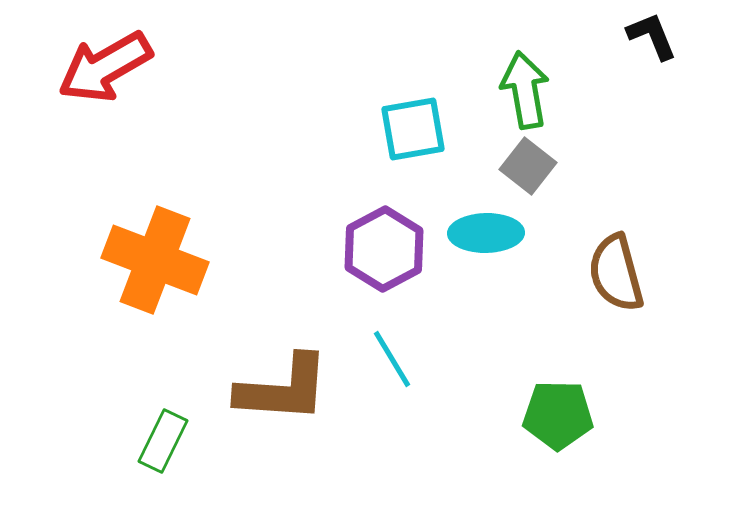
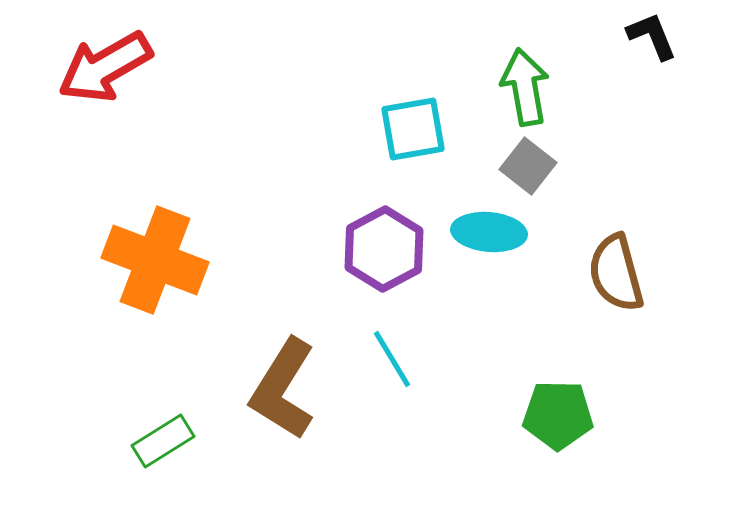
green arrow: moved 3 px up
cyan ellipse: moved 3 px right, 1 px up; rotated 6 degrees clockwise
brown L-shape: rotated 118 degrees clockwise
green rectangle: rotated 32 degrees clockwise
